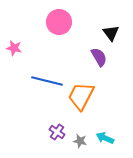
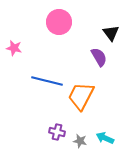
purple cross: rotated 21 degrees counterclockwise
